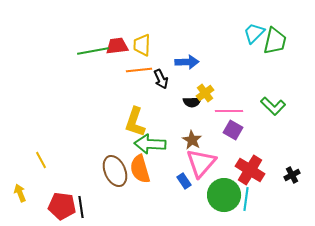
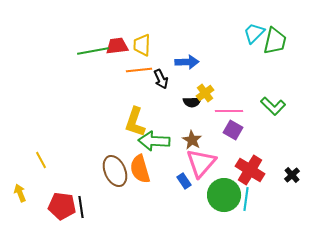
green arrow: moved 4 px right, 3 px up
black cross: rotated 14 degrees counterclockwise
